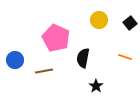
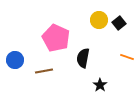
black square: moved 11 px left
orange line: moved 2 px right
black star: moved 4 px right, 1 px up
